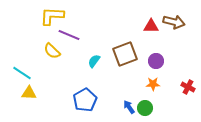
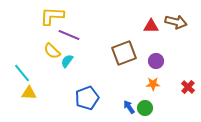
brown arrow: moved 2 px right
brown square: moved 1 px left, 1 px up
cyan semicircle: moved 27 px left
cyan line: rotated 18 degrees clockwise
red cross: rotated 16 degrees clockwise
blue pentagon: moved 2 px right, 2 px up; rotated 10 degrees clockwise
